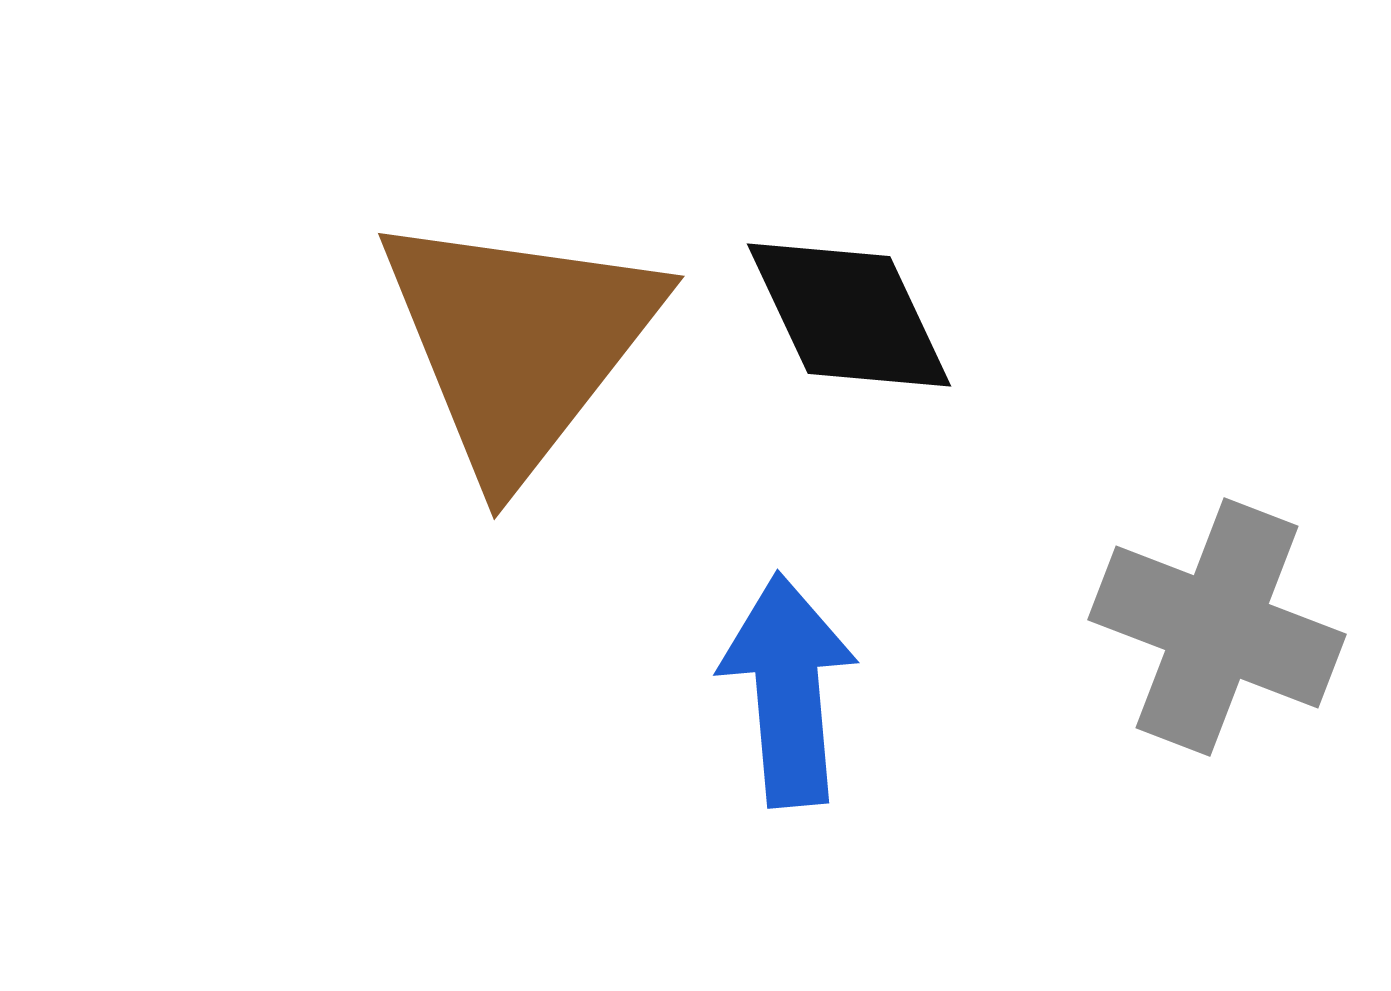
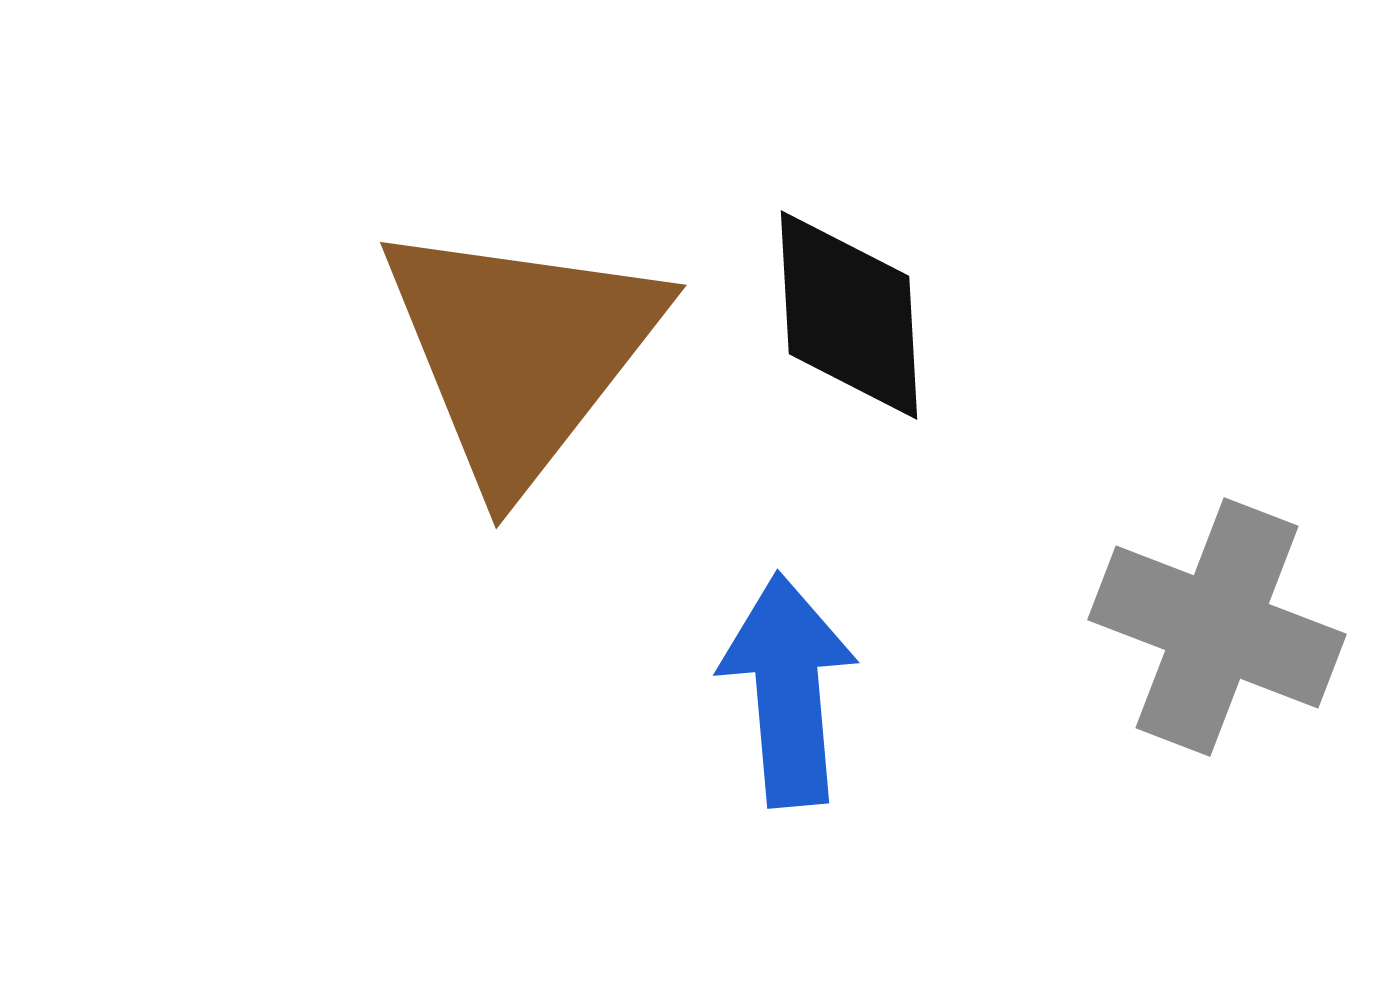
black diamond: rotated 22 degrees clockwise
brown triangle: moved 2 px right, 9 px down
